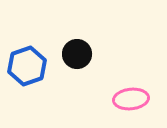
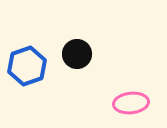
pink ellipse: moved 4 px down
